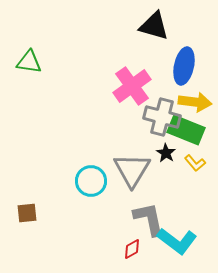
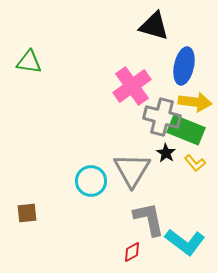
cyan L-shape: moved 8 px right, 1 px down
red diamond: moved 3 px down
